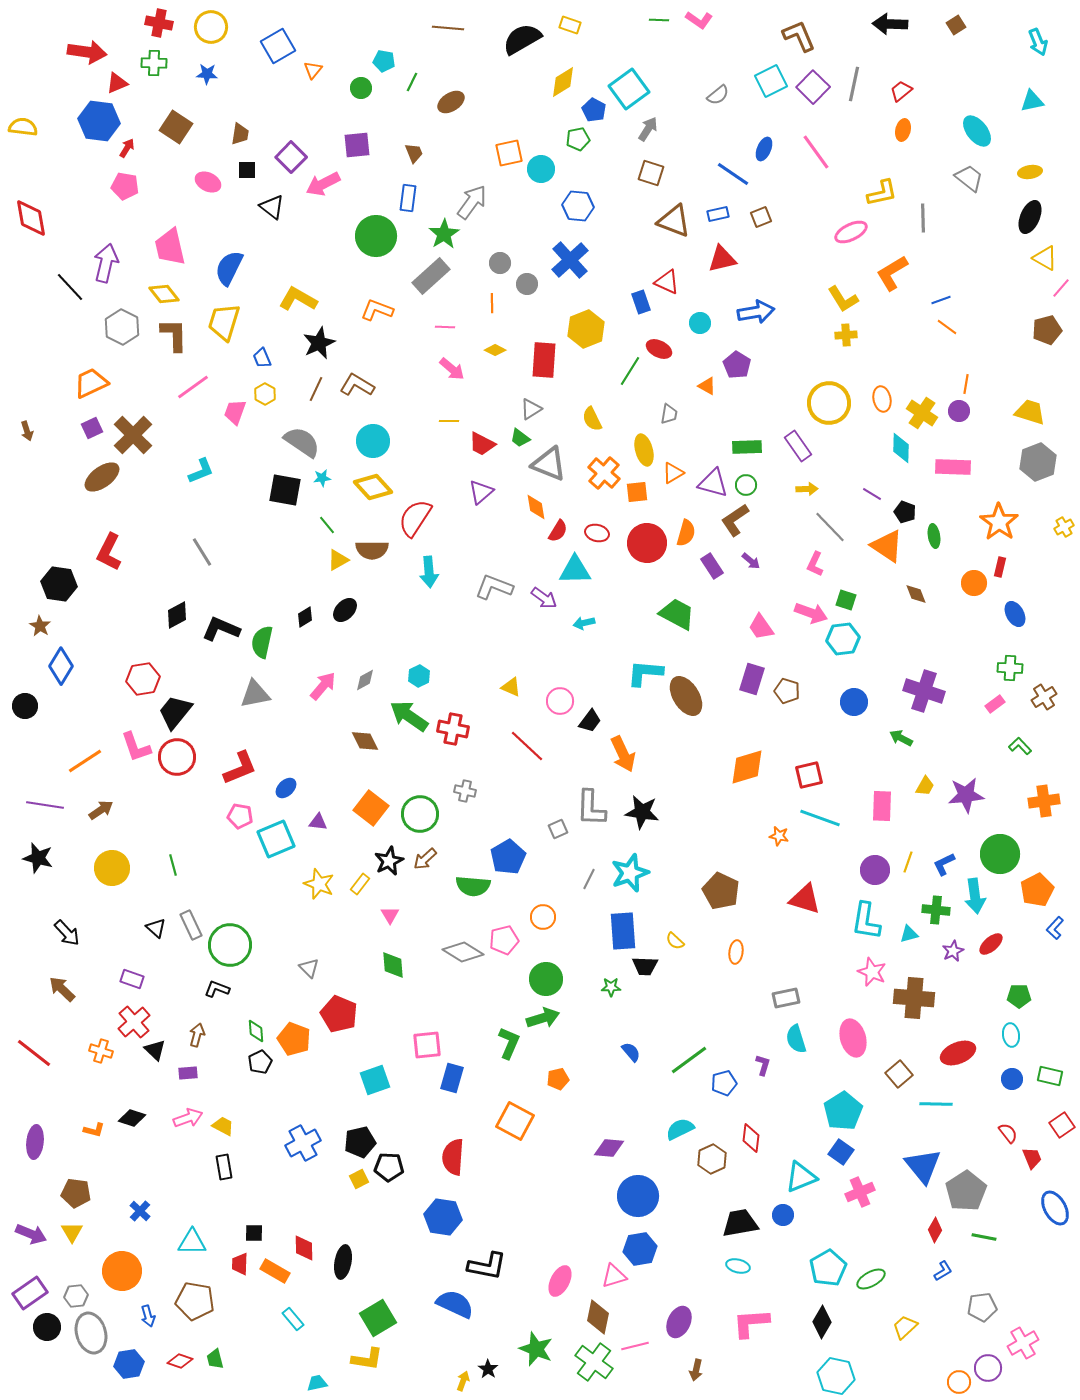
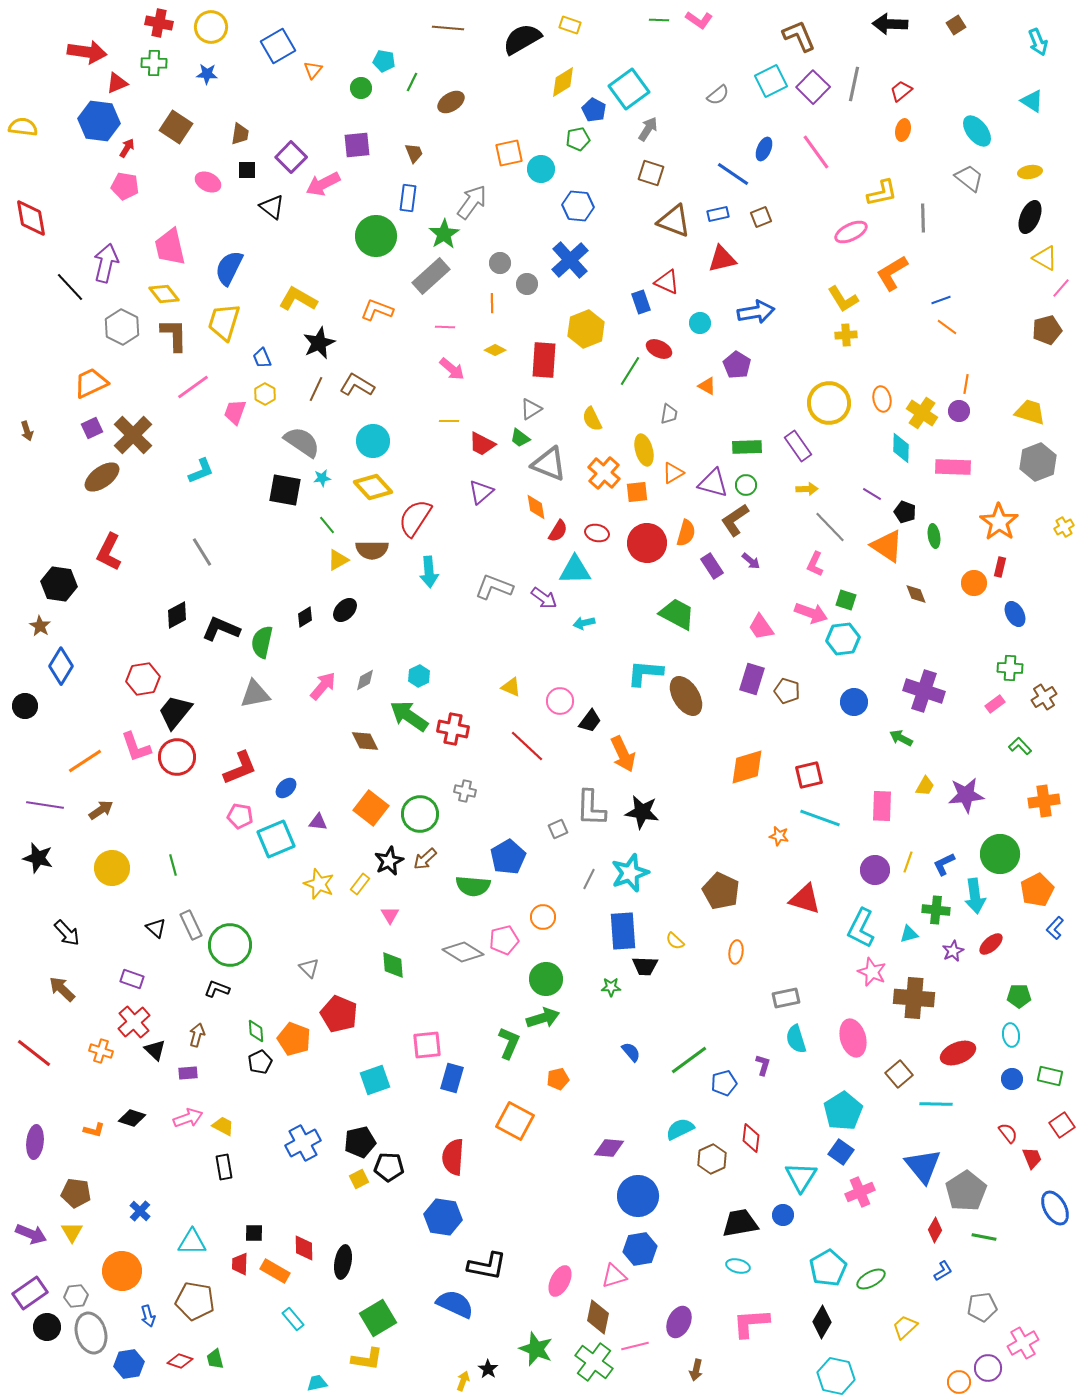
cyan triangle at (1032, 101): rotated 45 degrees clockwise
cyan L-shape at (866, 921): moved 5 px left, 7 px down; rotated 18 degrees clockwise
cyan triangle at (801, 1177): rotated 36 degrees counterclockwise
